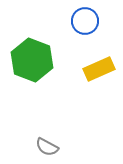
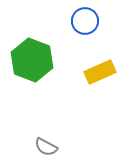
yellow rectangle: moved 1 px right, 3 px down
gray semicircle: moved 1 px left
